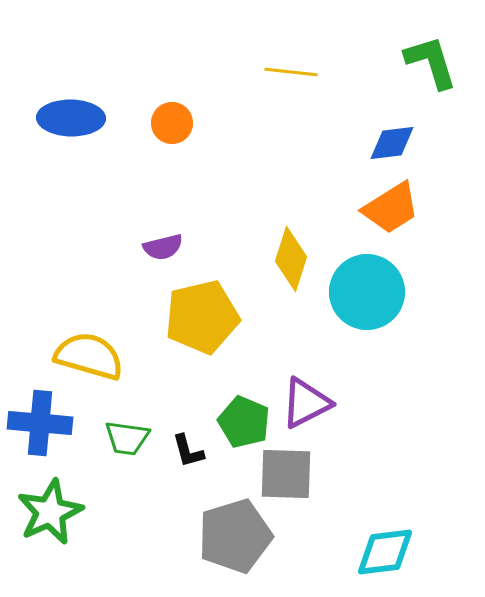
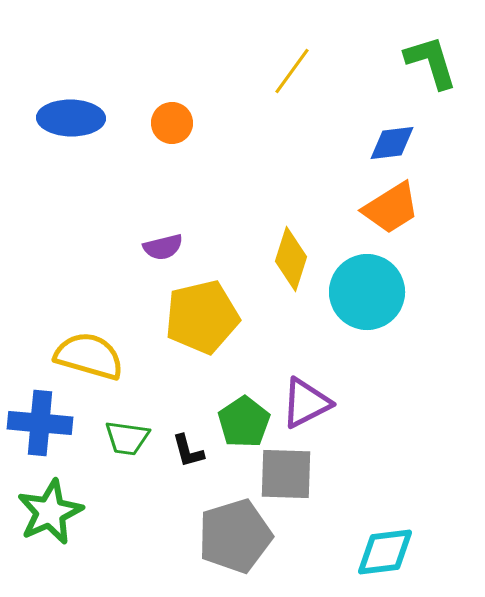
yellow line: moved 1 px right, 1 px up; rotated 60 degrees counterclockwise
green pentagon: rotated 15 degrees clockwise
